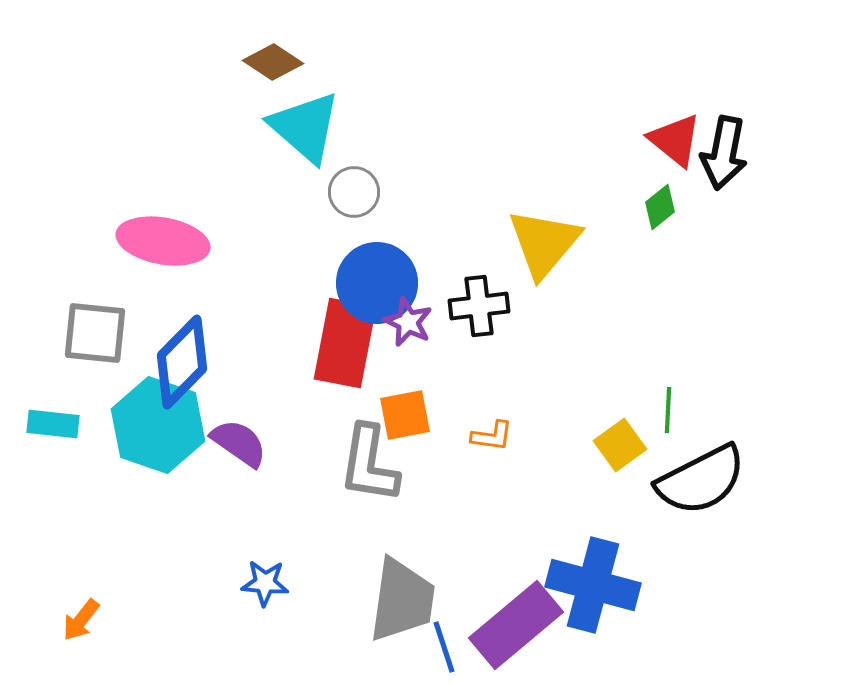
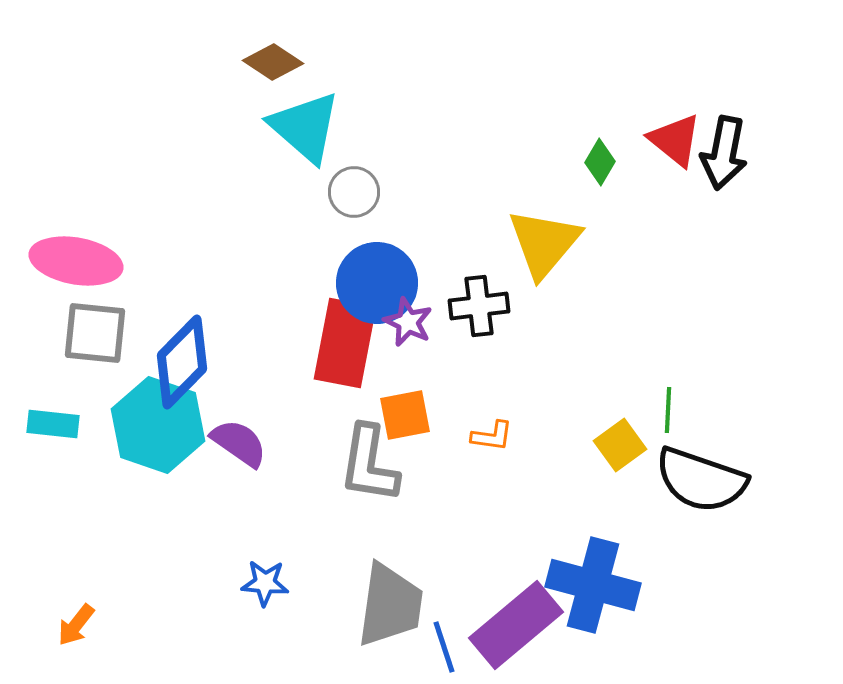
green diamond: moved 60 px left, 45 px up; rotated 21 degrees counterclockwise
pink ellipse: moved 87 px left, 20 px down
black semicircle: rotated 46 degrees clockwise
gray trapezoid: moved 12 px left, 5 px down
orange arrow: moved 5 px left, 5 px down
